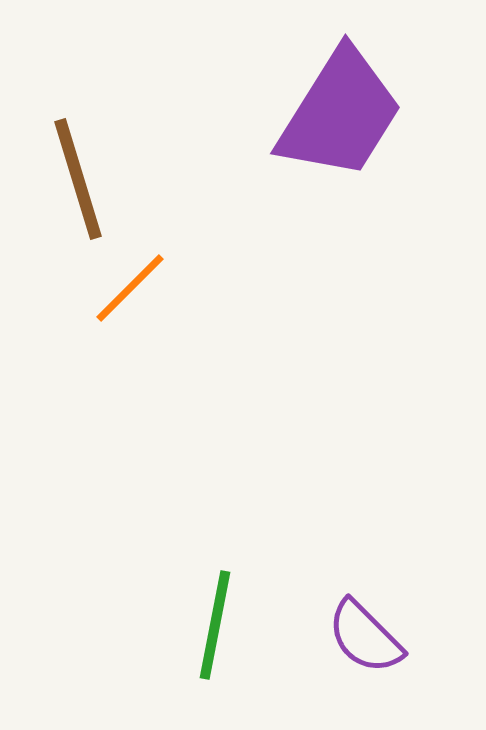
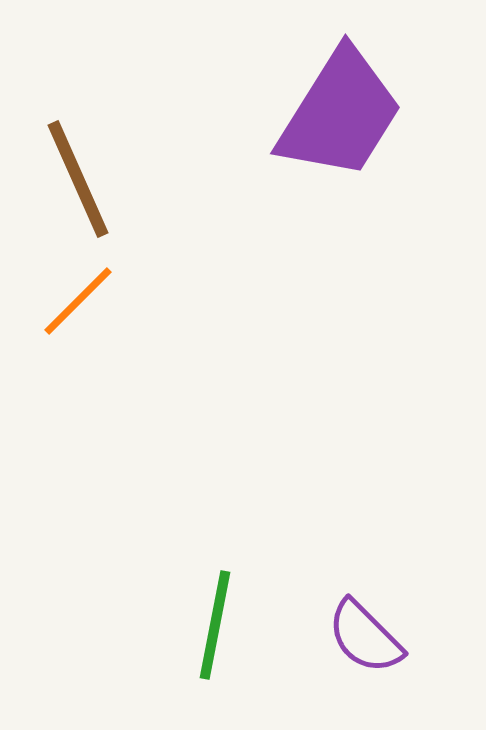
brown line: rotated 7 degrees counterclockwise
orange line: moved 52 px left, 13 px down
